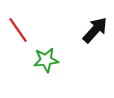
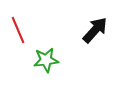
red line: rotated 12 degrees clockwise
